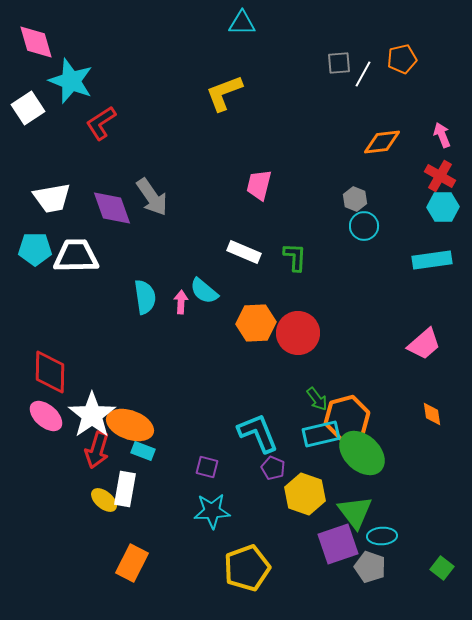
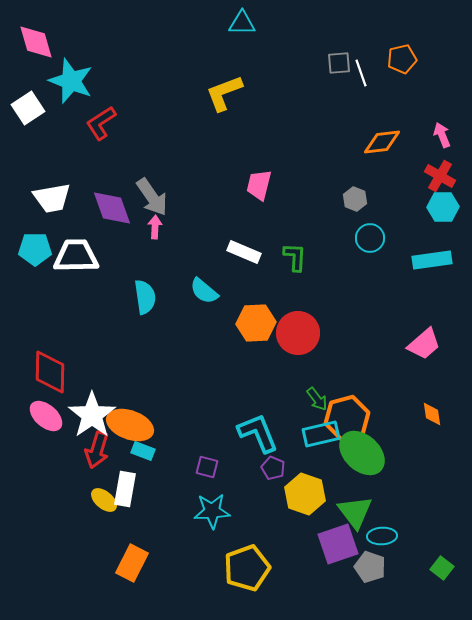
white line at (363, 74): moved 2 px left, 1 px up; rotated 48 degrees counterclockwise
cyan circle at (364, 226): moved 6 px right, 12 px down
pink arrow at (181, 302): moved 26 px left, 75 px up
